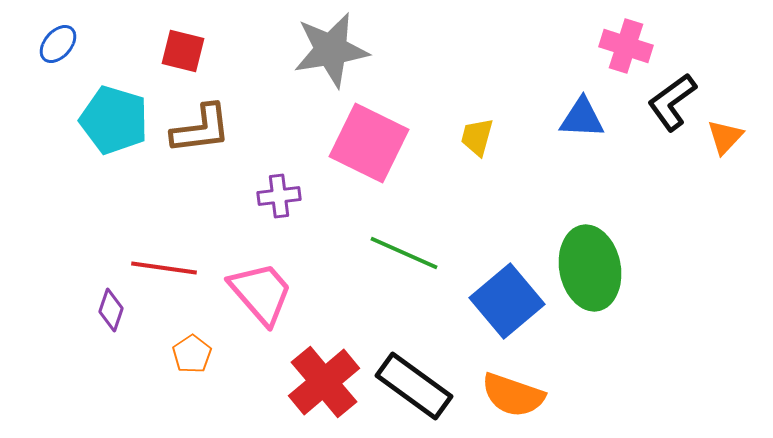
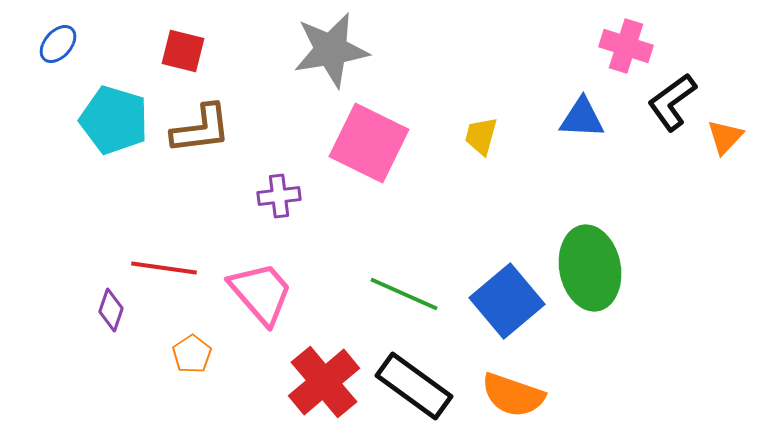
yellow trapezoid: moved 4 px right, 1 px up
green line: moved 41 px down
